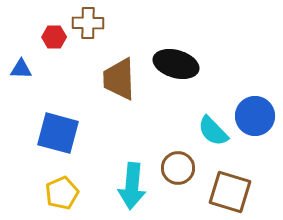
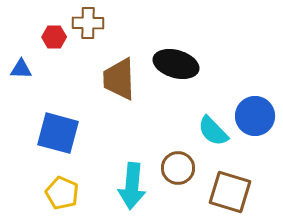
yellow pentagon: rotated 24 degrees counterclockwise
